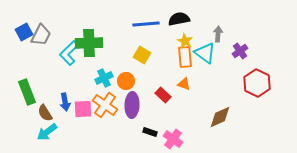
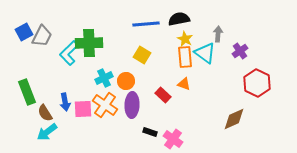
gray trapezoid: moved 1 px right, 1 px down
yellow star: moved 2 px up
brown diamond: moved 14 px right, 2 px down
